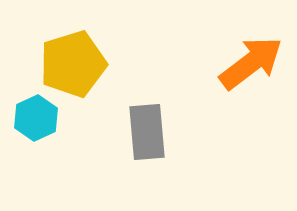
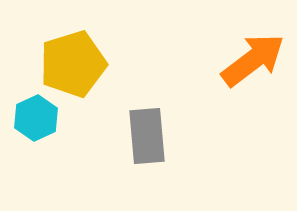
orange arrow: moved 2 px right, 3 px up
gray rectangle: moved 4 px down
